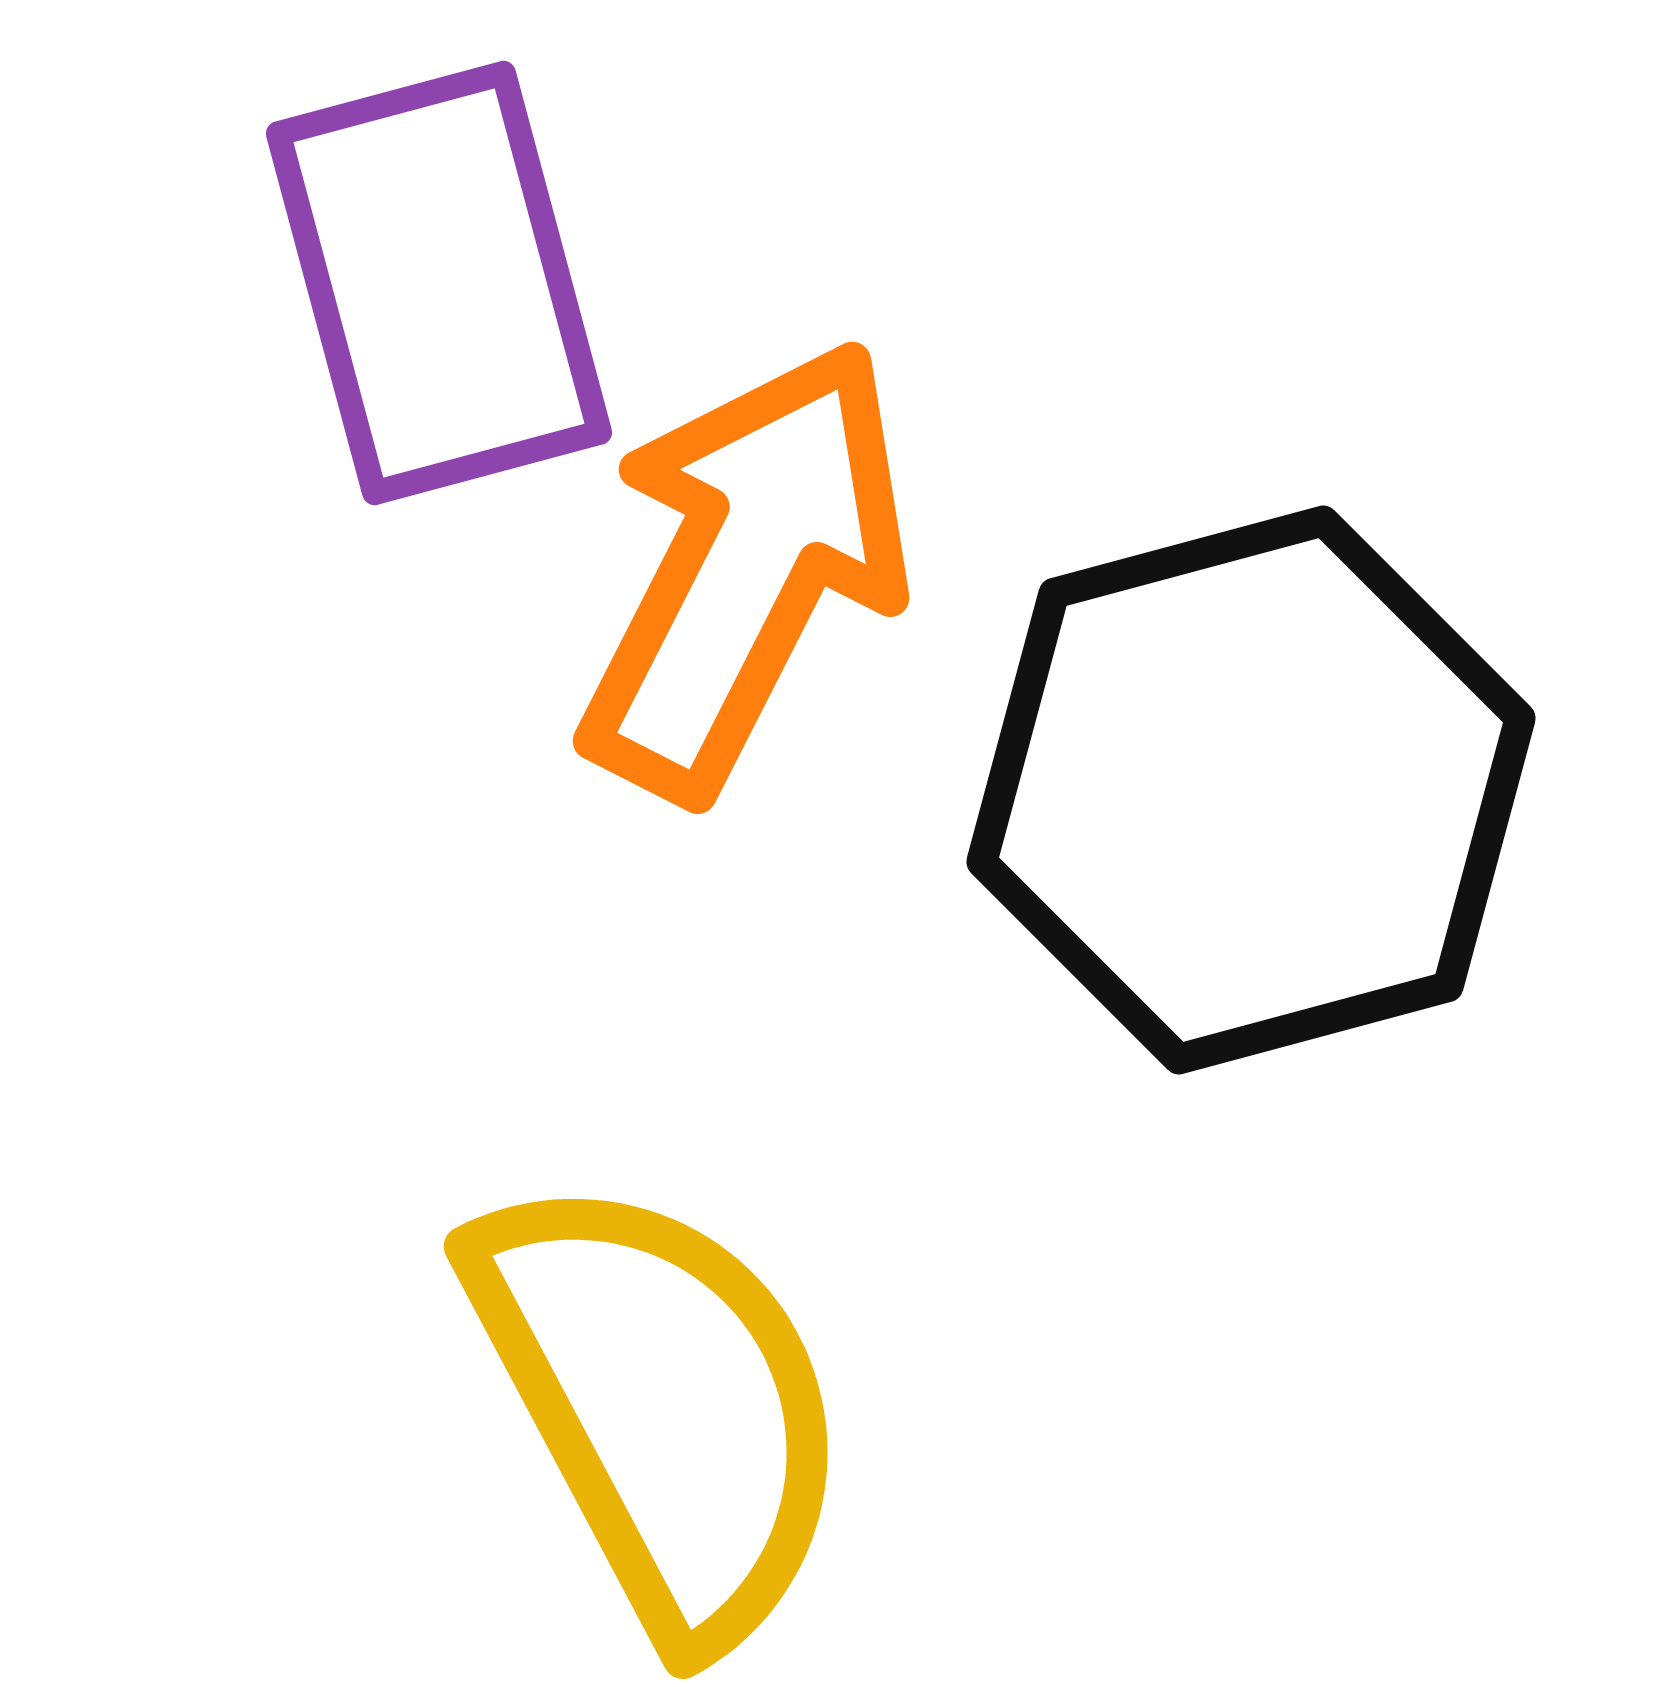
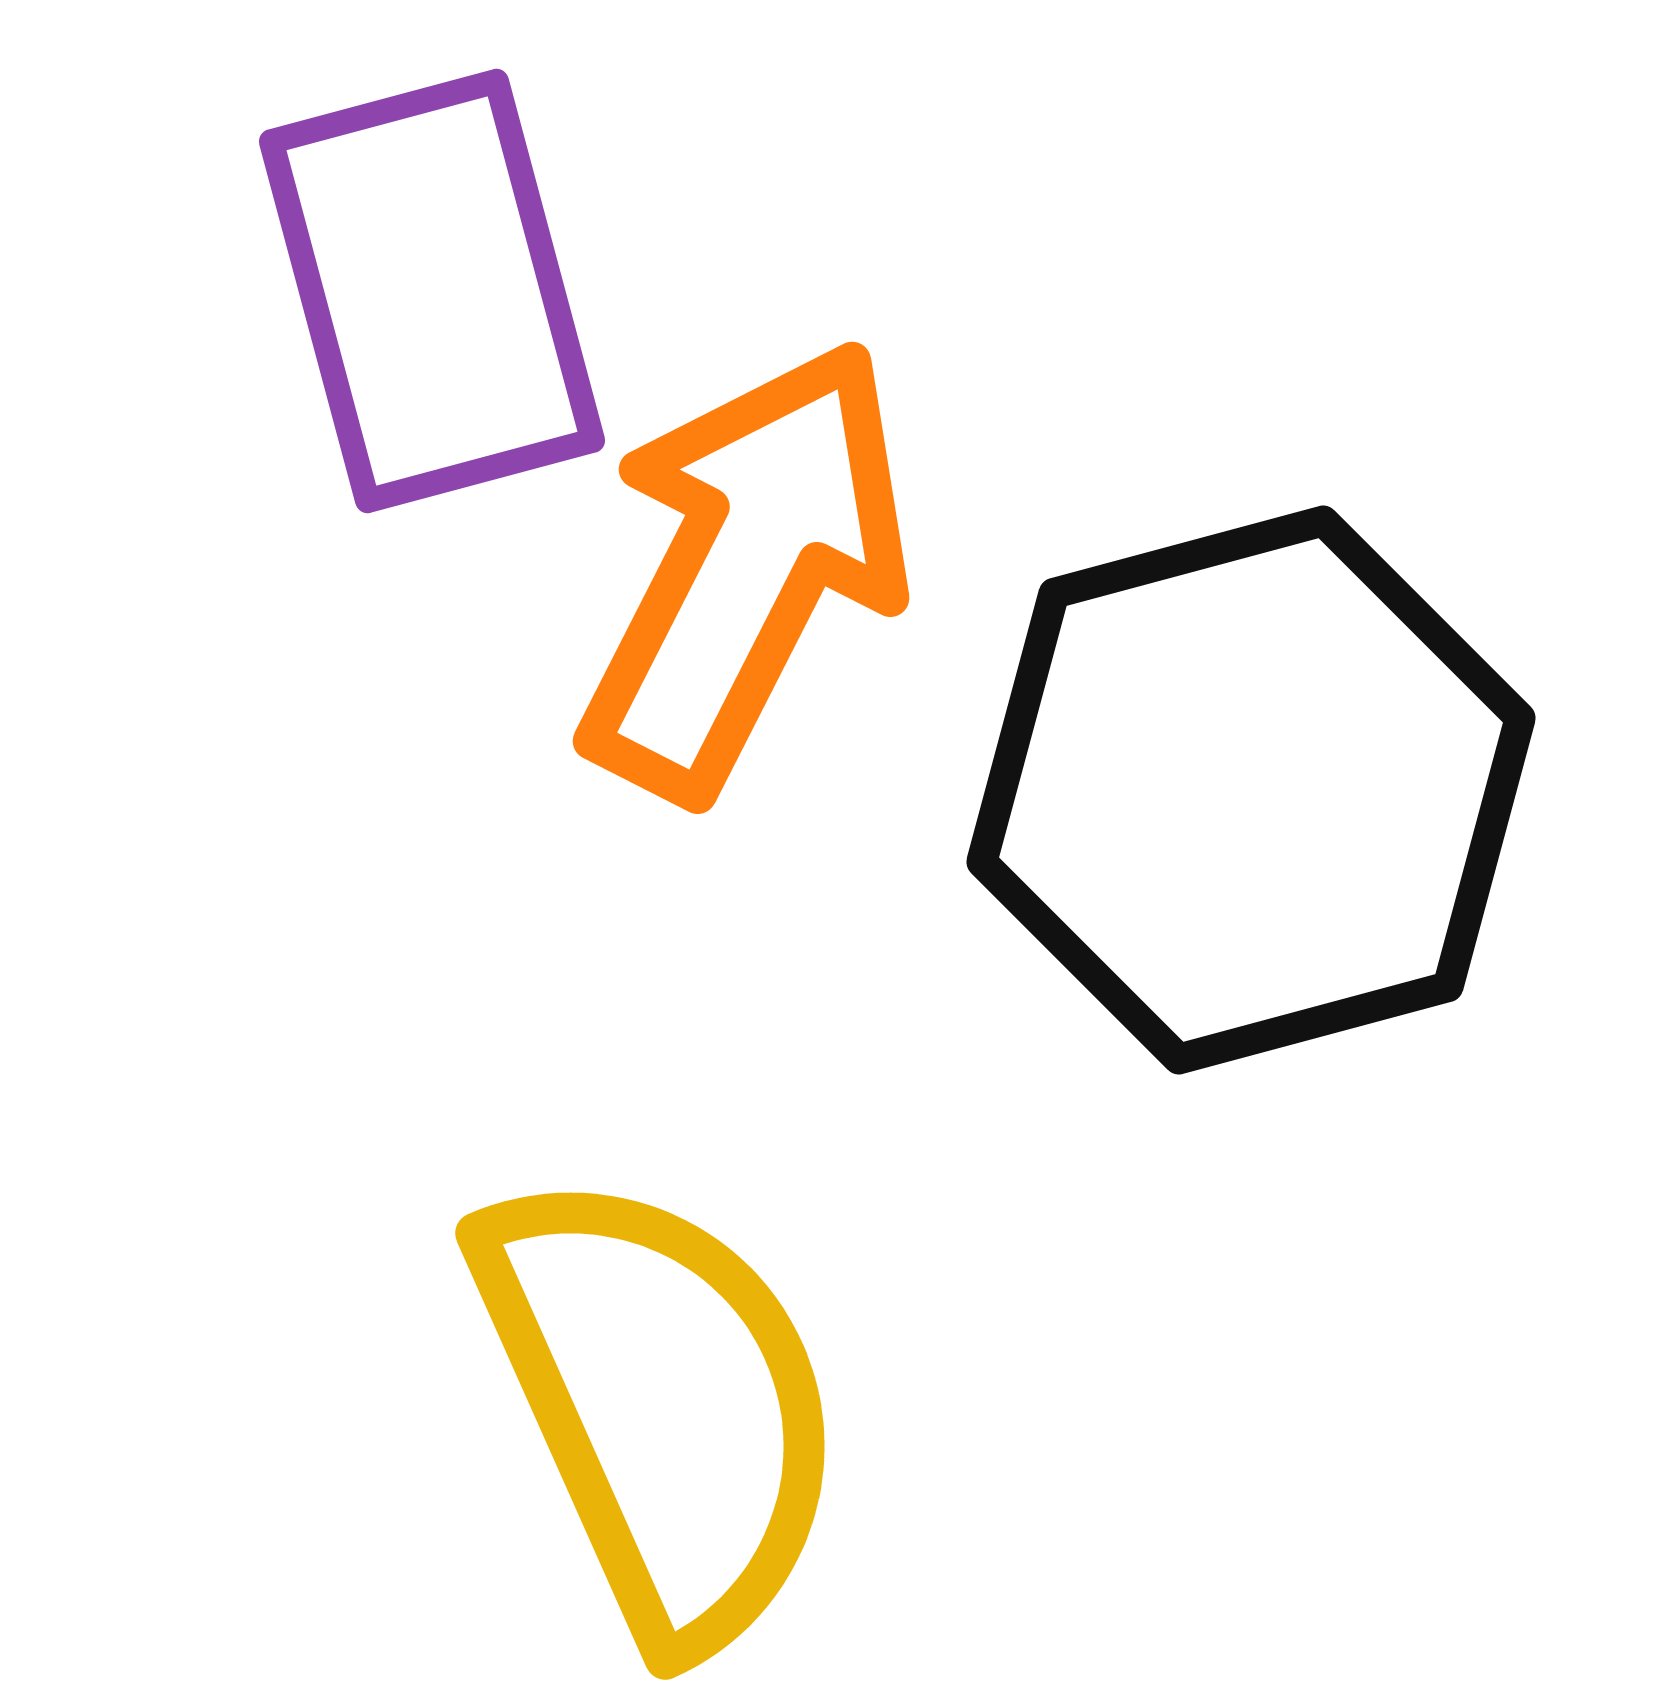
purple rectangle: moved 7 px left, 8 px down
yellow semicircle: rotated 4 degrees clockwise
